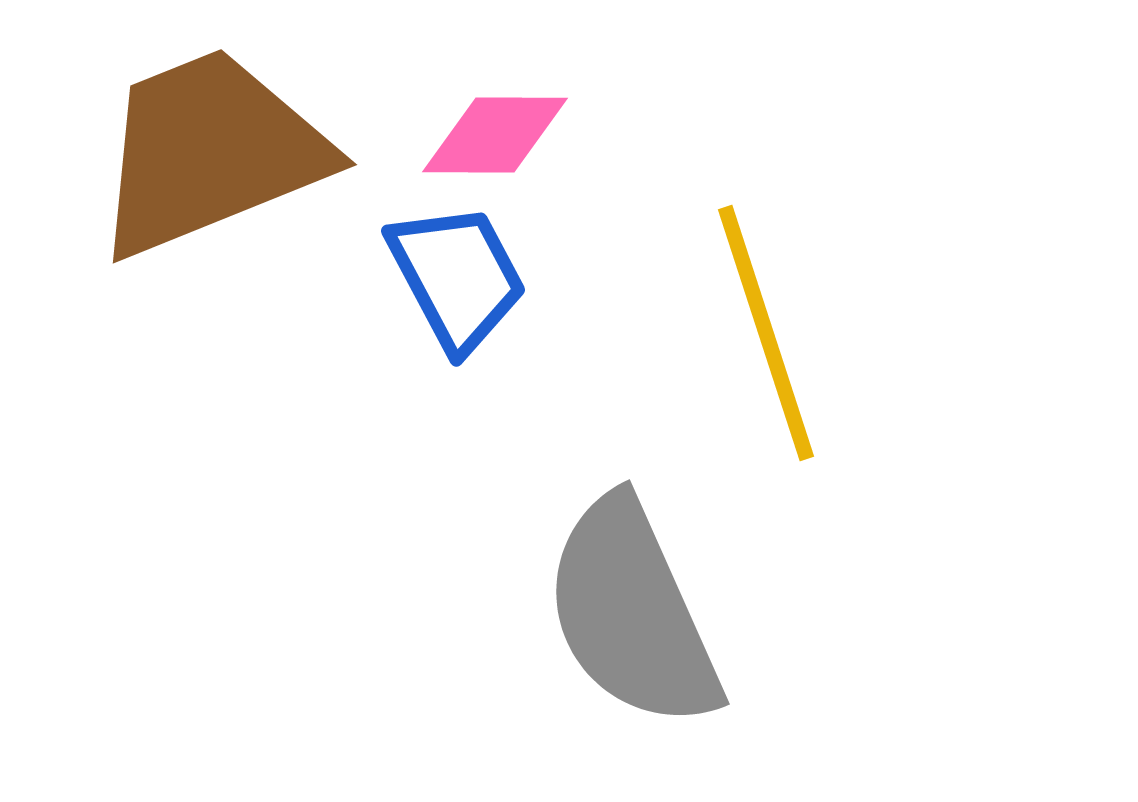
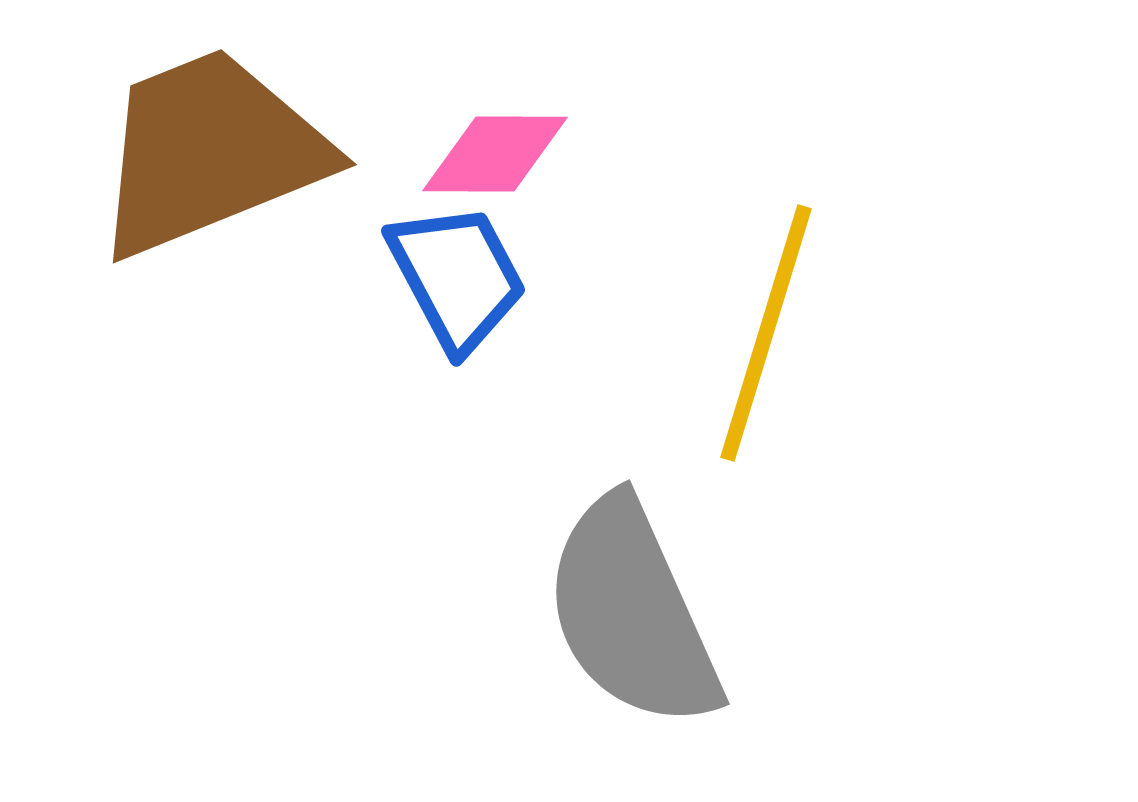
pink diamond: moved 19 px down
yellow line: rotated 35 degrees clockwise
